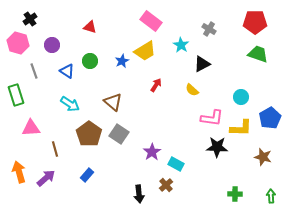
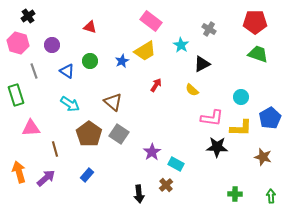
black cross: moved 2 px left, 3 px up
